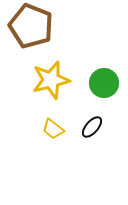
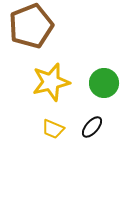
brown pentagon: rotated 30 degrees clockwise
yellow star: moved 2 px down
yellow trapezoid: rotated 15 degrees counterclockwise
